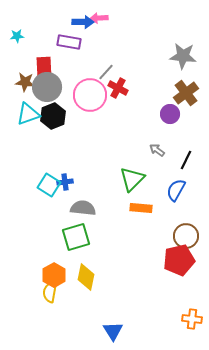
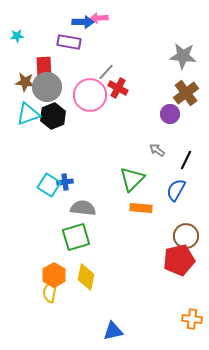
blue triangle: rotated 50 degrees clockwise
